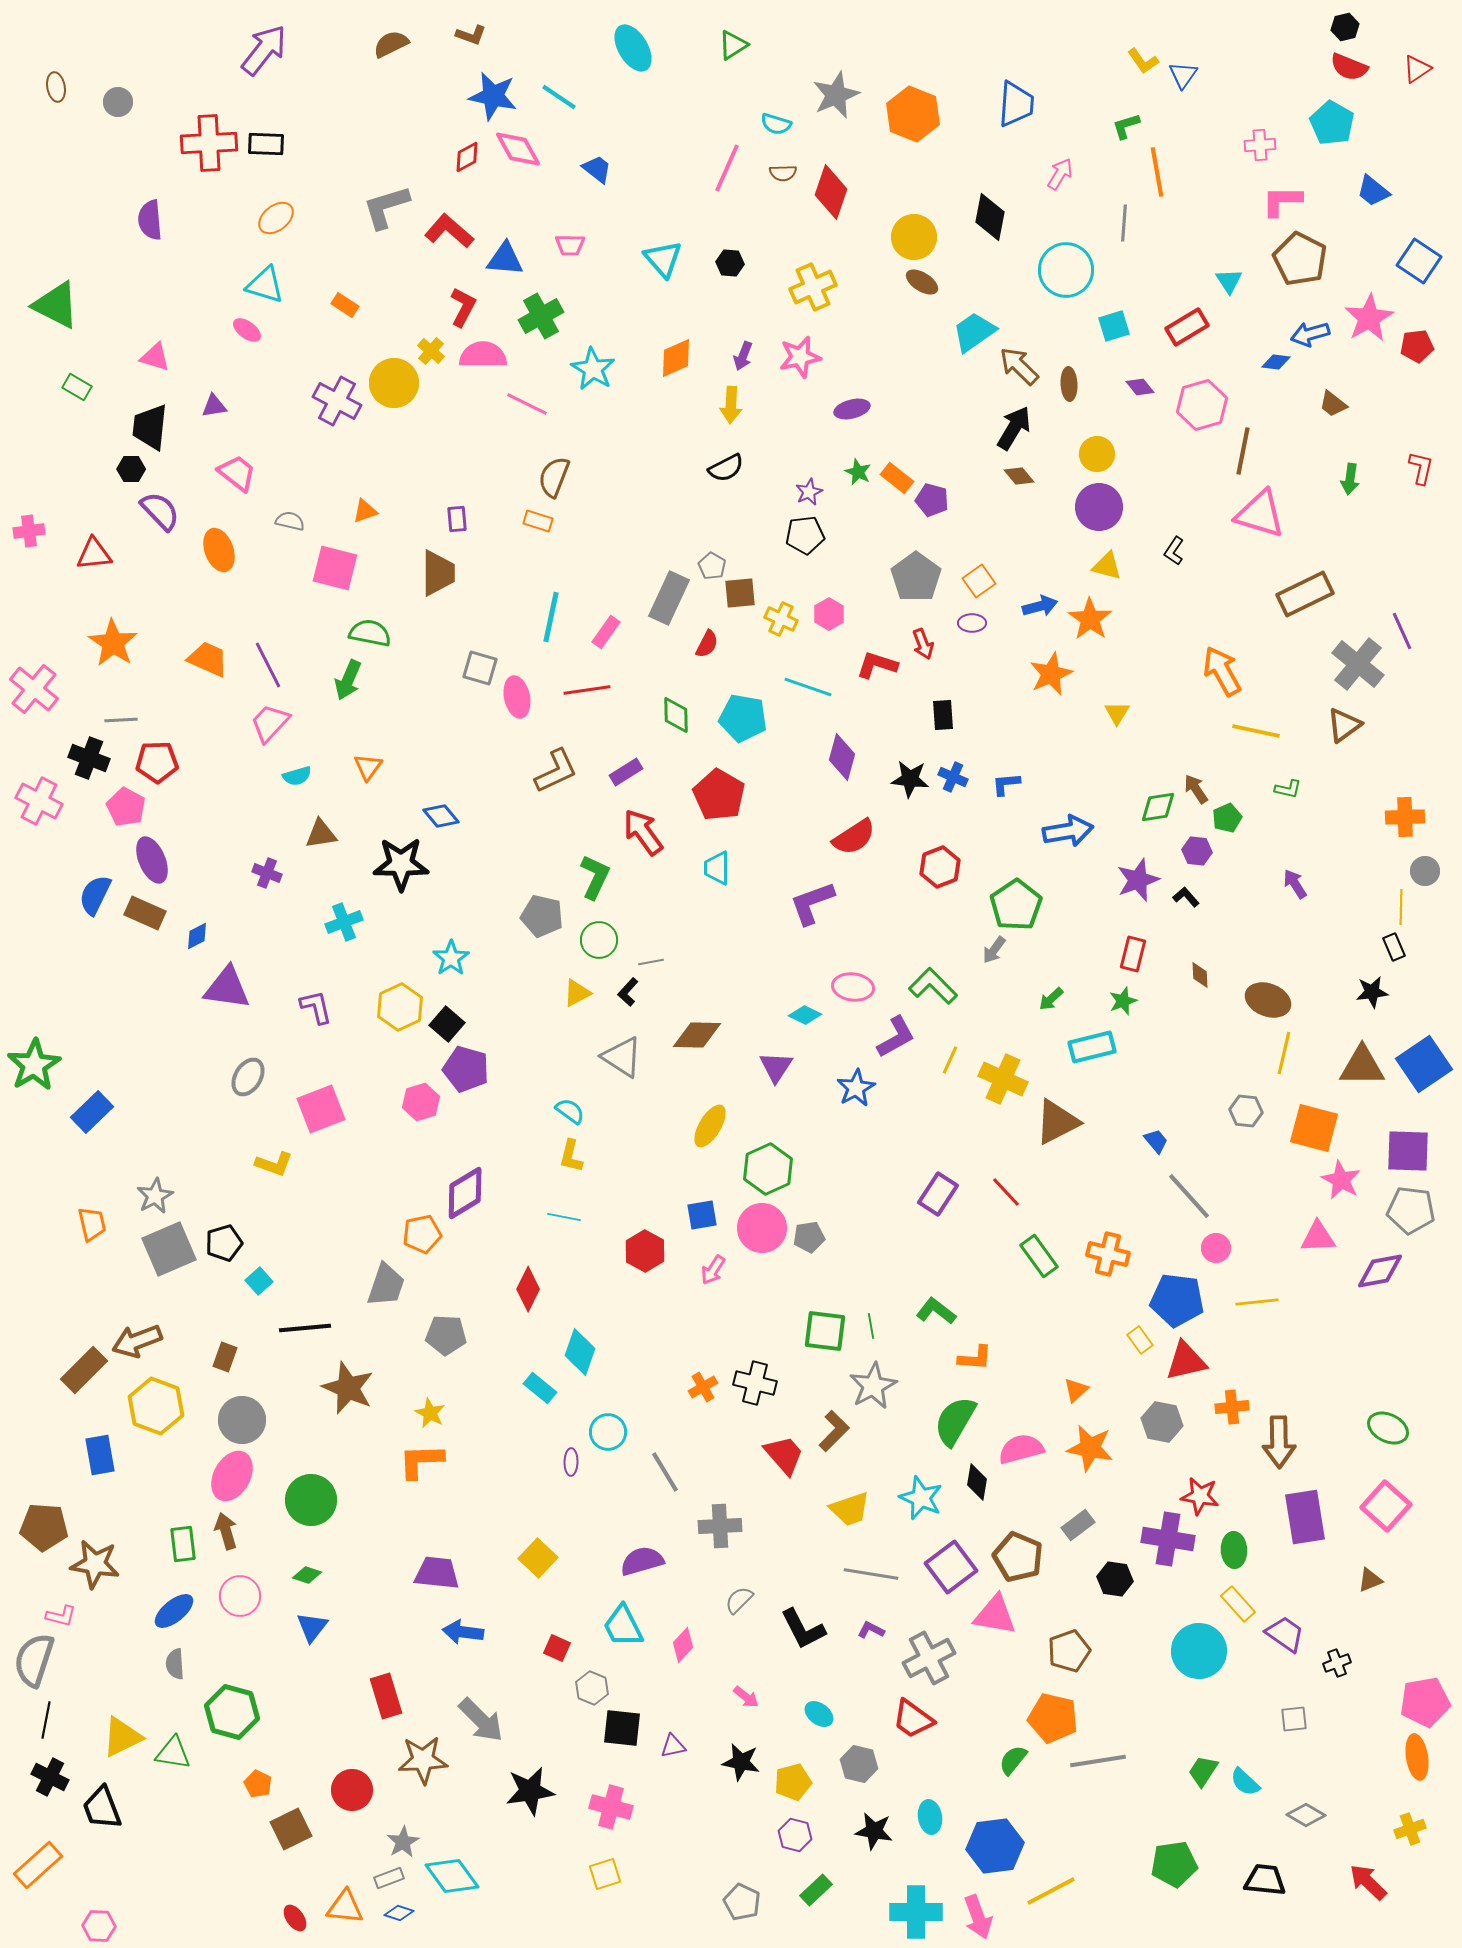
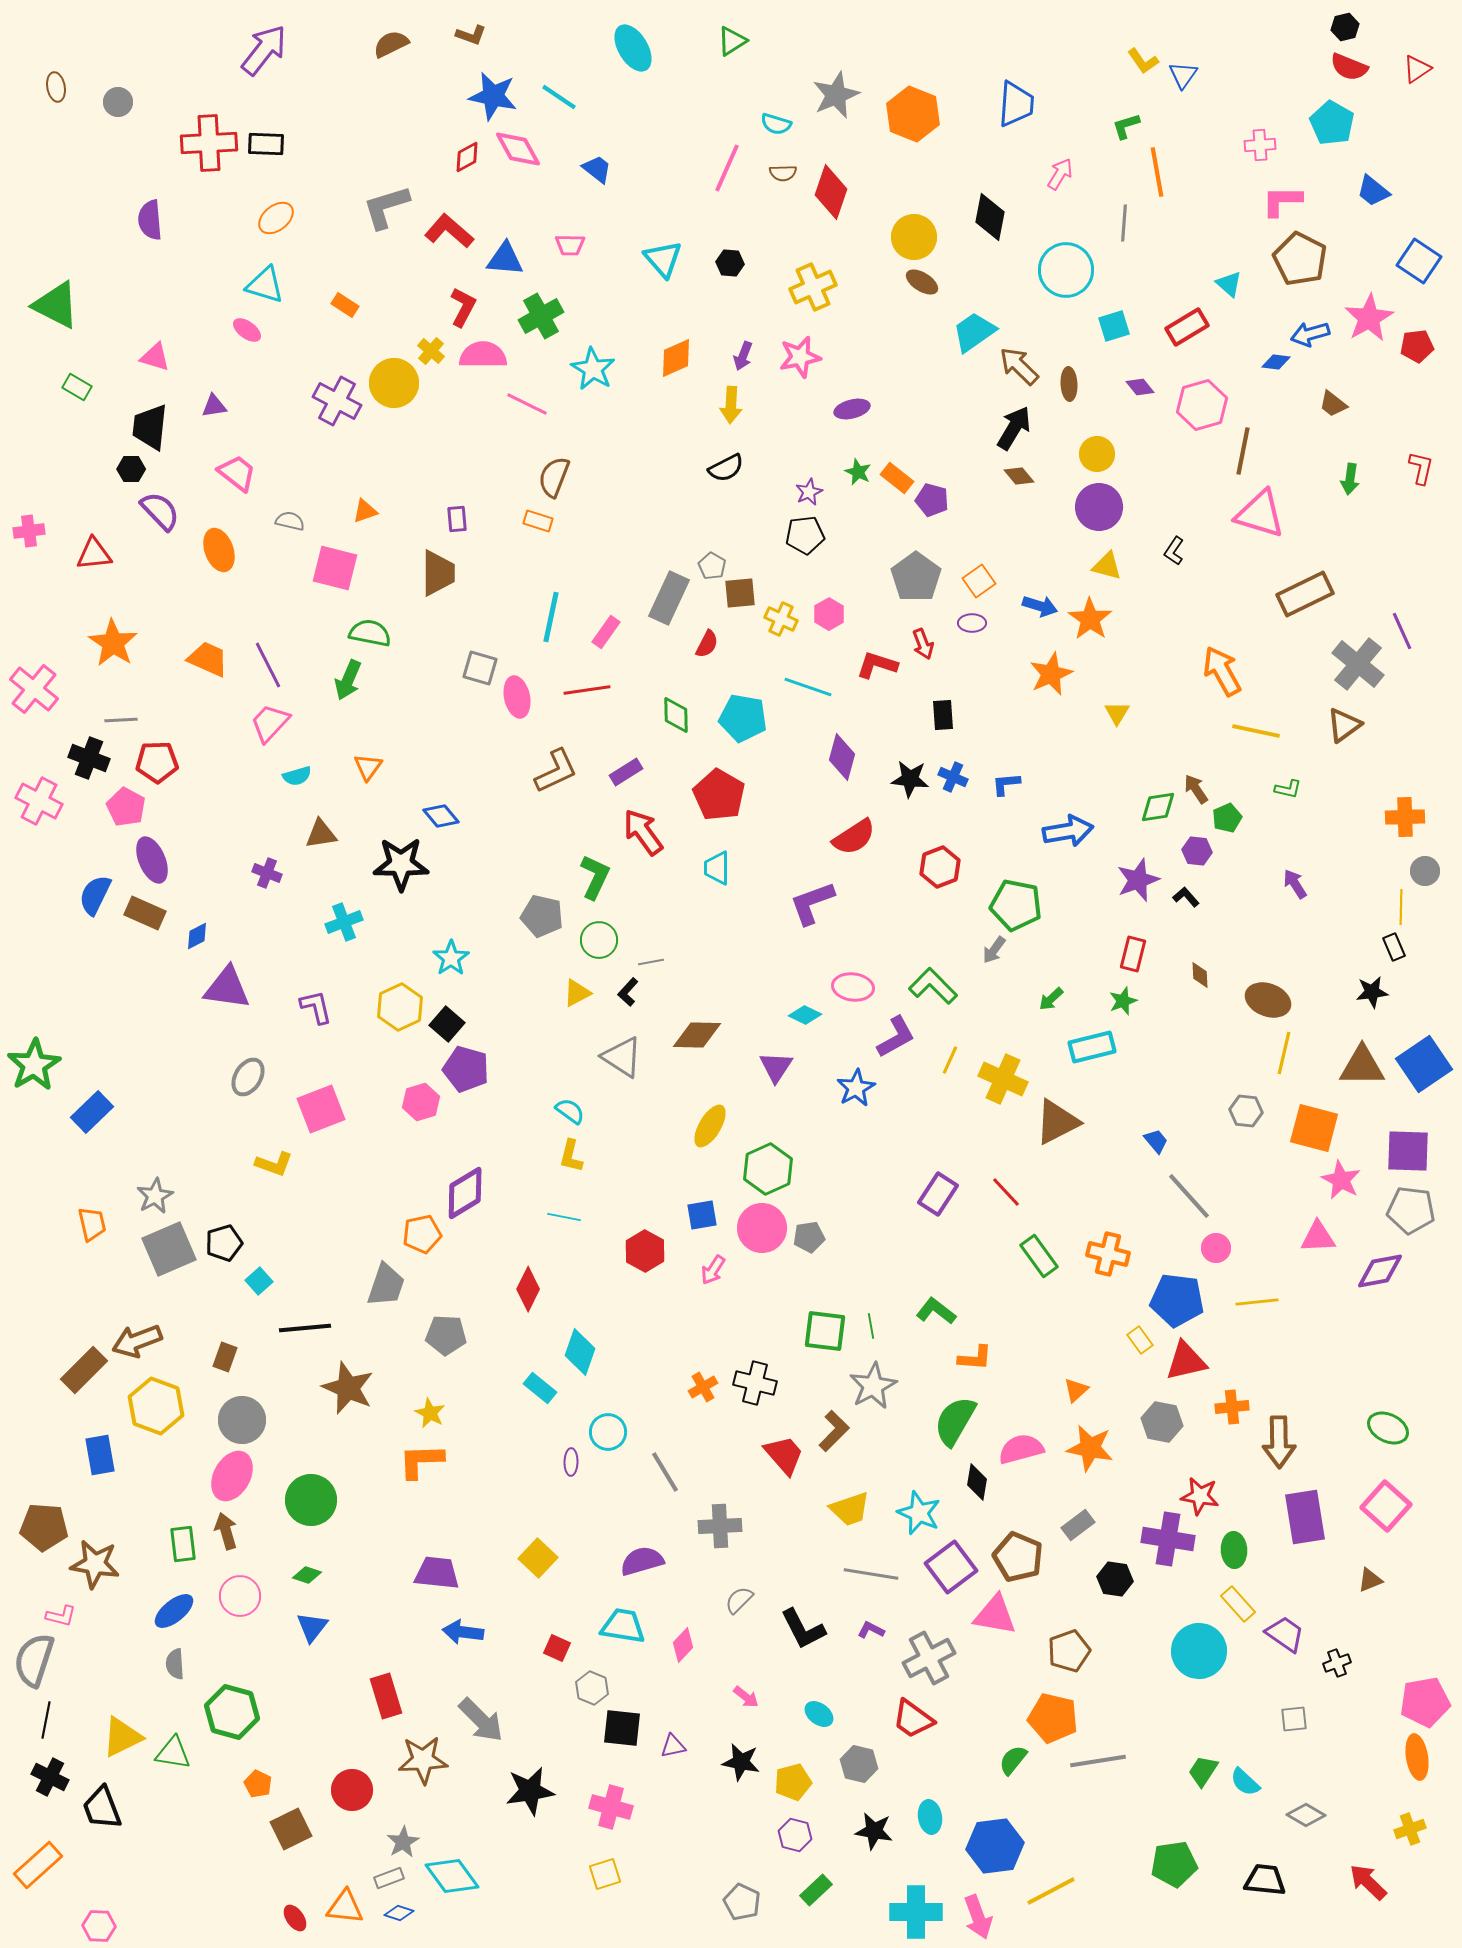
green triangle at (733, 45): moved 1 px left, 4 px up
cyan triangle at (1229, 281): moved 3 px down; rotated 16 degrees counterclockwise
blue arrow at (1040, 606): rotated 32 degrees clockwise
green pentagon at (1016, 905): rotated 27 degrees counterclockwise
cyan star at (921, 1498): moved 2 px left, 15 px down
cyan trapezoid at (623, 1626): rotated 126 degrees clockwise
